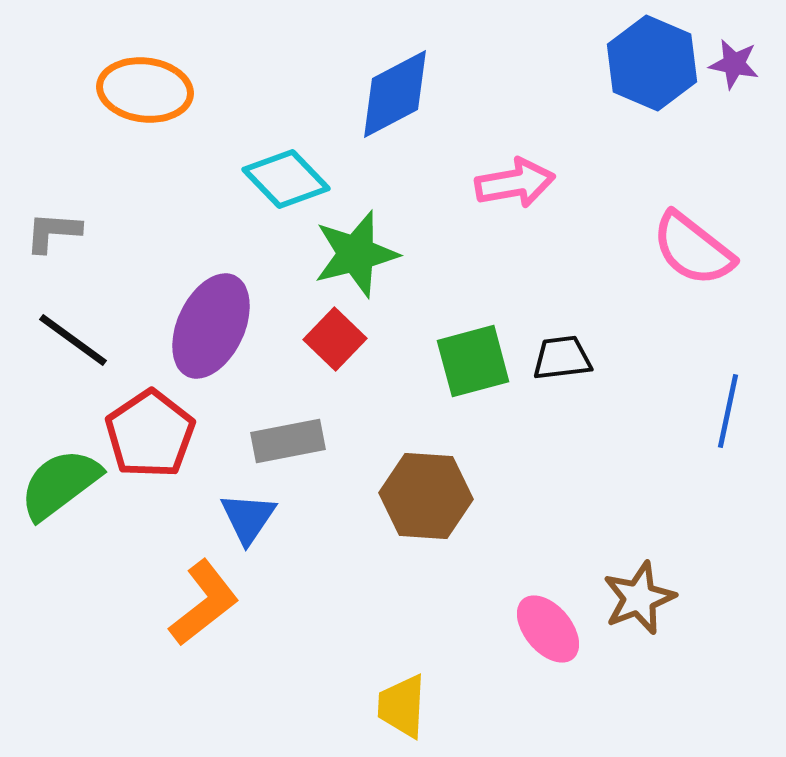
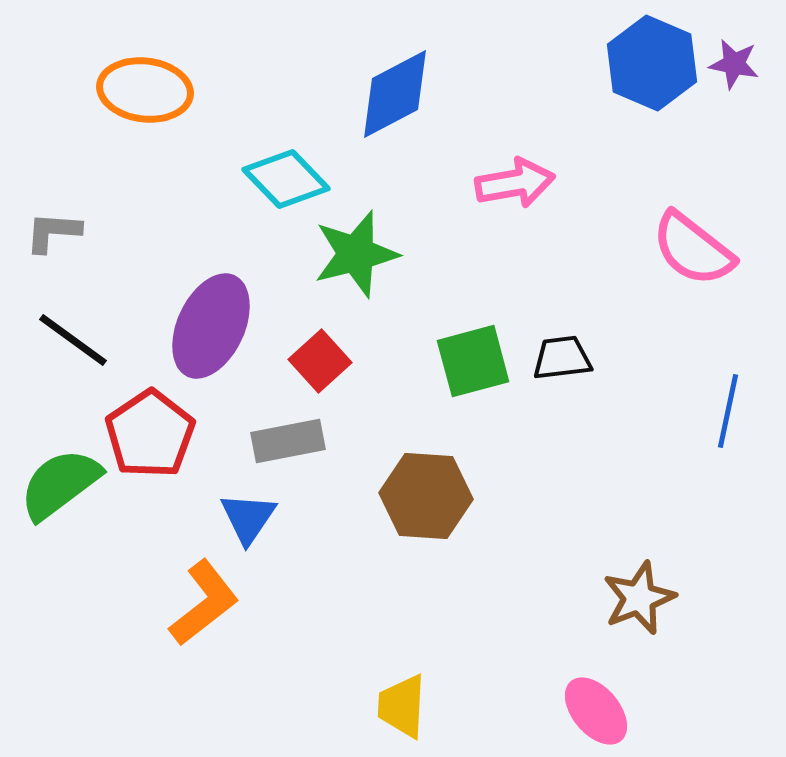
red square: moved 15 px left, 22 px down; rotated 4 degrees clockwise
pink ellipse: moved 48 px right, 82 px down
